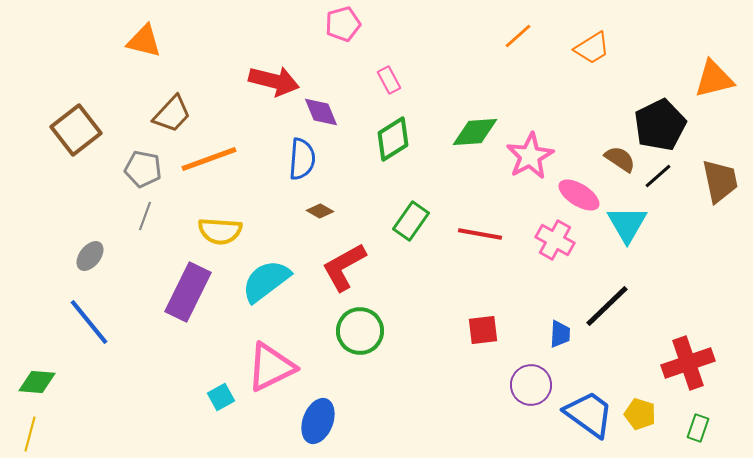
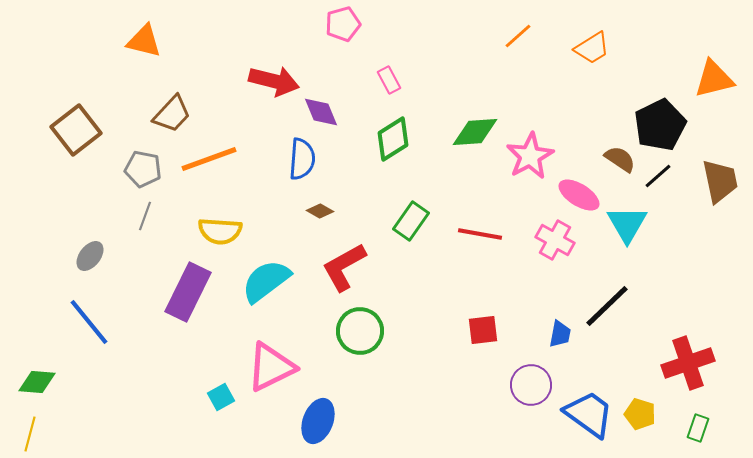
blue trapezoid at (560, 334): rotated 8 degrees clockwise
